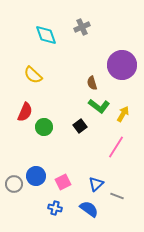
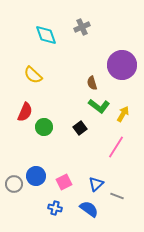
black square: moved 2 px down
pink square: moved 1 px right
